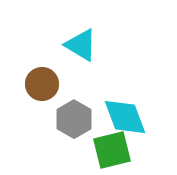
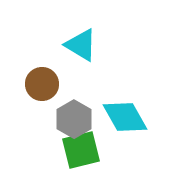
cyan diamond: rotated 9 degrees counterclockwise
green square: moved 31 px left
